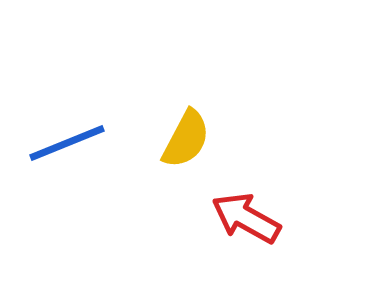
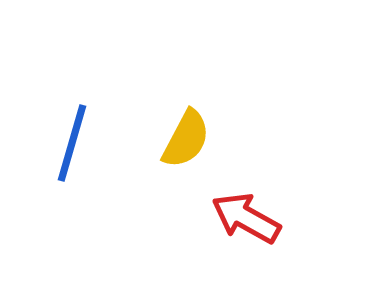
blue line: moved 5 px right; rotated 52 degrees counterclockwise
